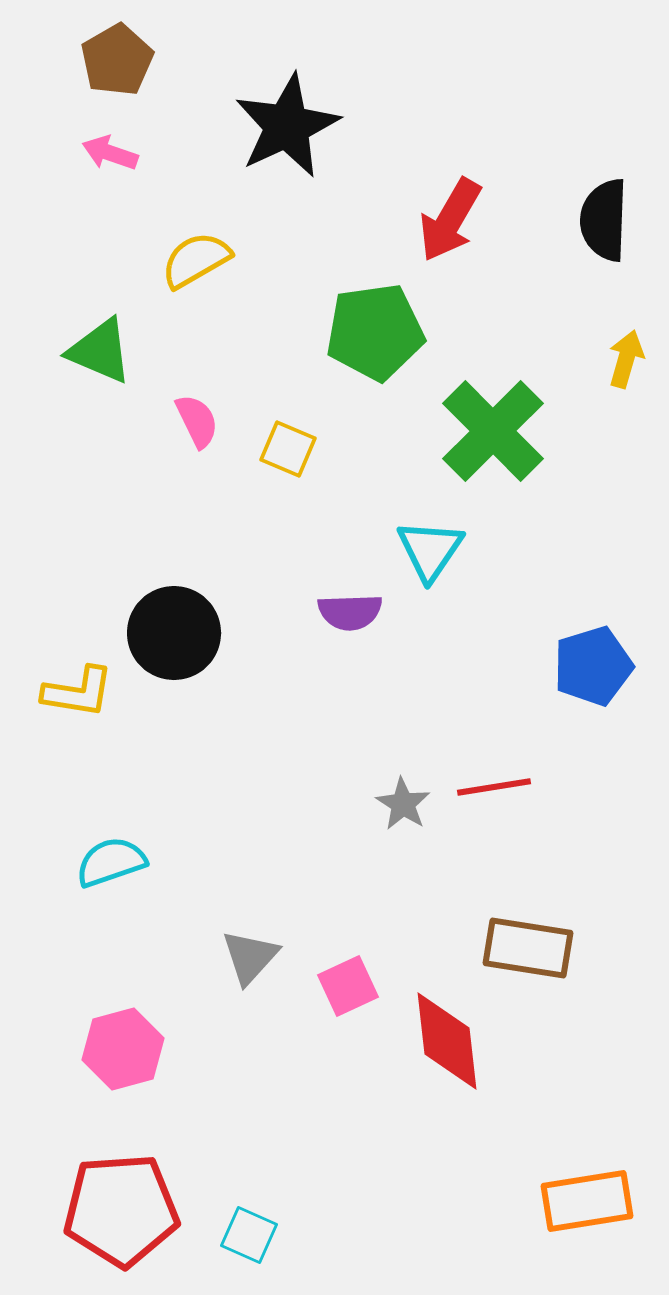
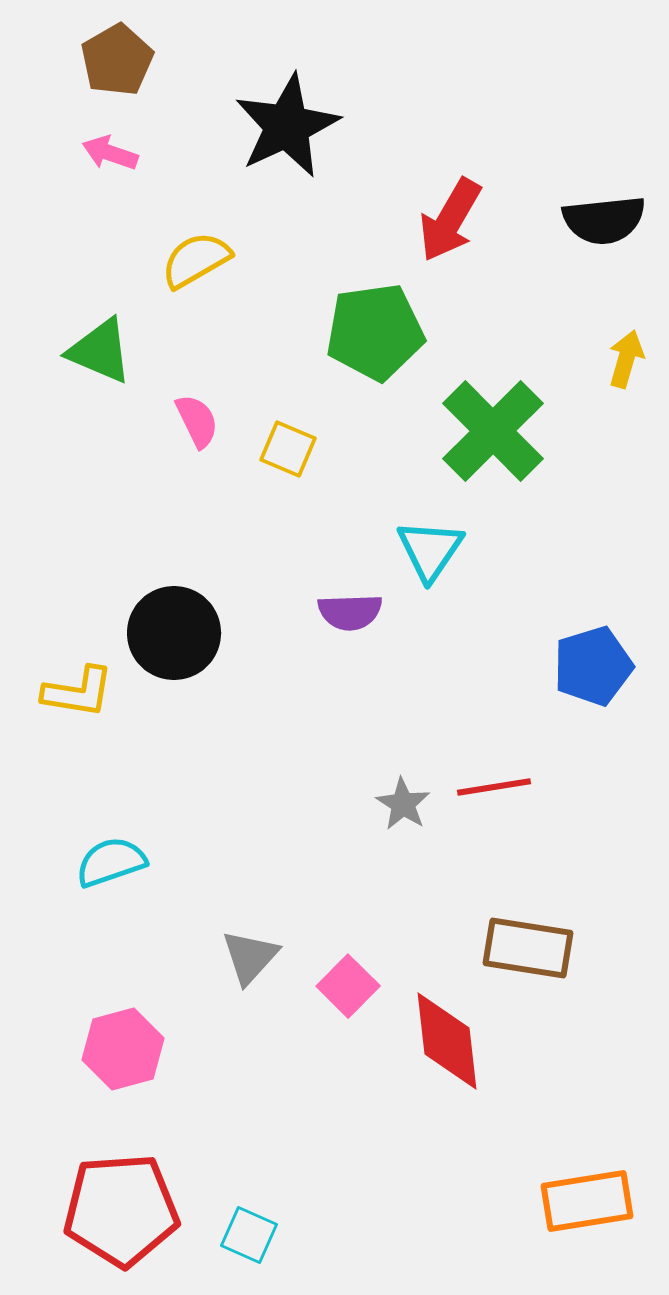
black semicircle: rotated 98 degrees counterclockwise
pink square: rotated 20 degrees counterclockwise
